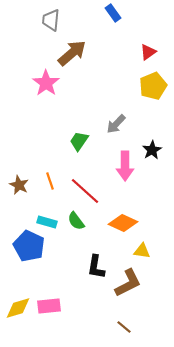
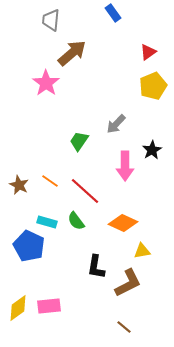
orange line: rotated 36 degrees counterclockwise
yellow triangle: rotated 18 degrees counterclockwise
yellow diamond: rotated 20 degrees counterclockwise
